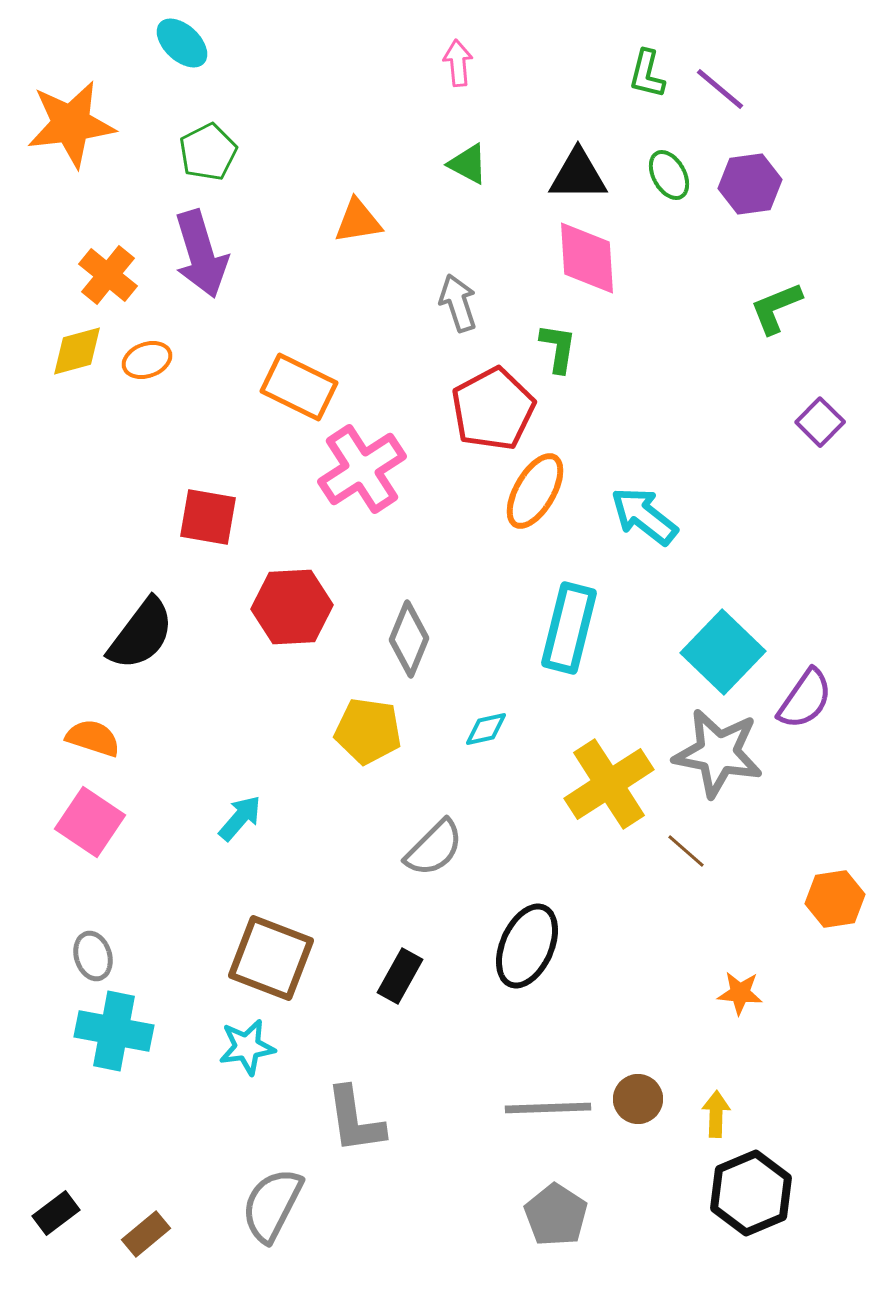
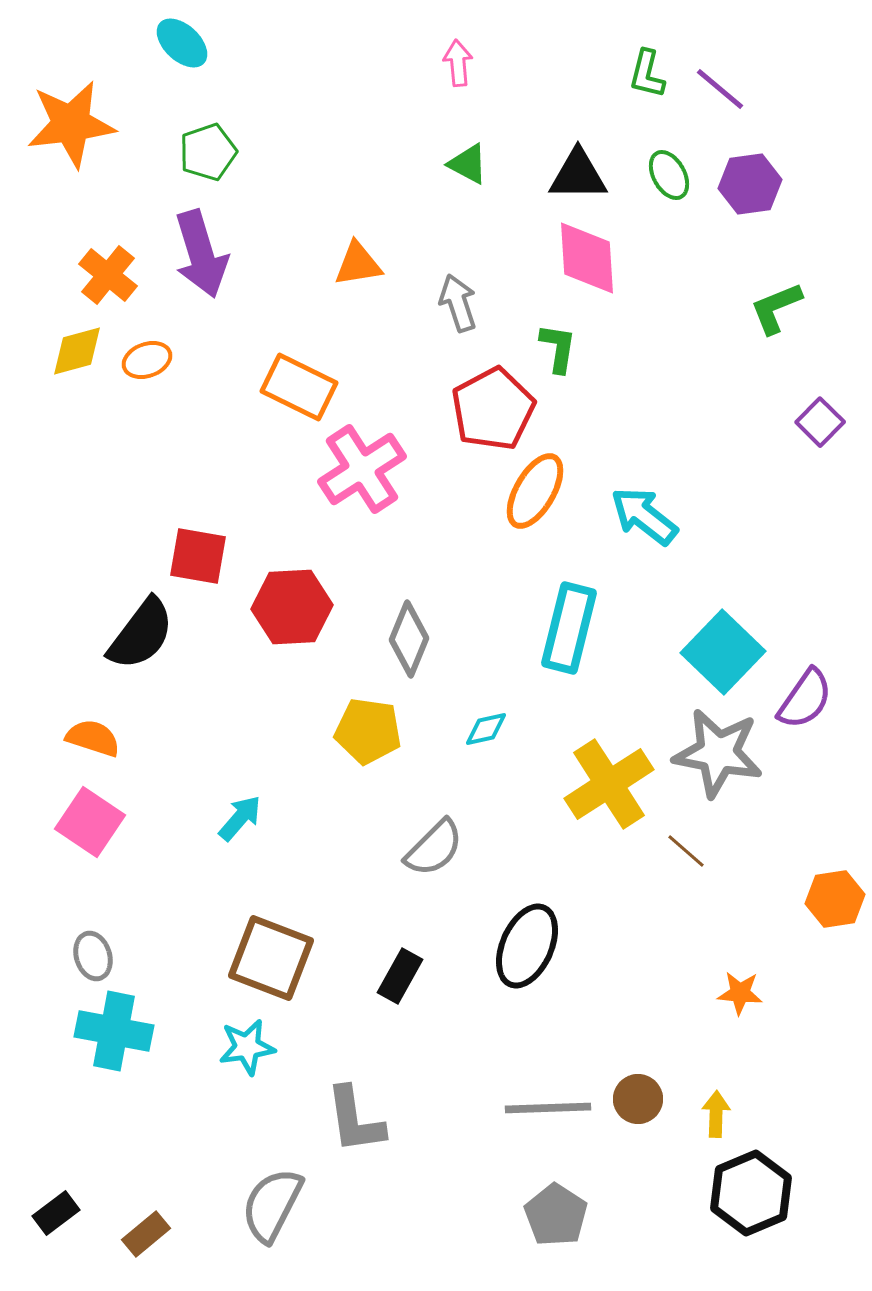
green pentagon at (208, 152): rotated 8 degrees clockwise
orange triangle at (358, 221): moved 43 px down
red square at (208, 517): moved 10 px left, 39 px down
